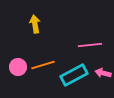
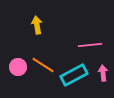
yellow arrow: moved 2 px right, 1 px down
orange line: rotated 50 degrees clockwise
pink arrow: rotated 70 degrees clockwise
